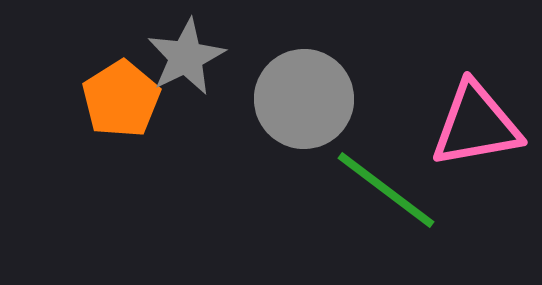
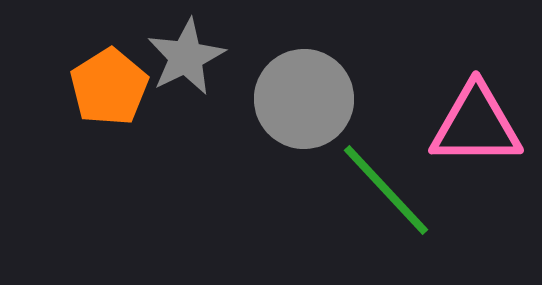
orange pentagon: moved 12 px left, 12 px up
pink triangle: rotated 10 degrees clockwise
green line: rotated 10 degrees clockwise
